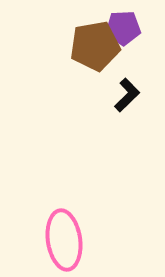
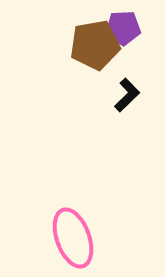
brown pentagon: moved 1 px up
pink ellipse: moved 9 px right, 2 px up; rotated 12 degrees counterclockwise
